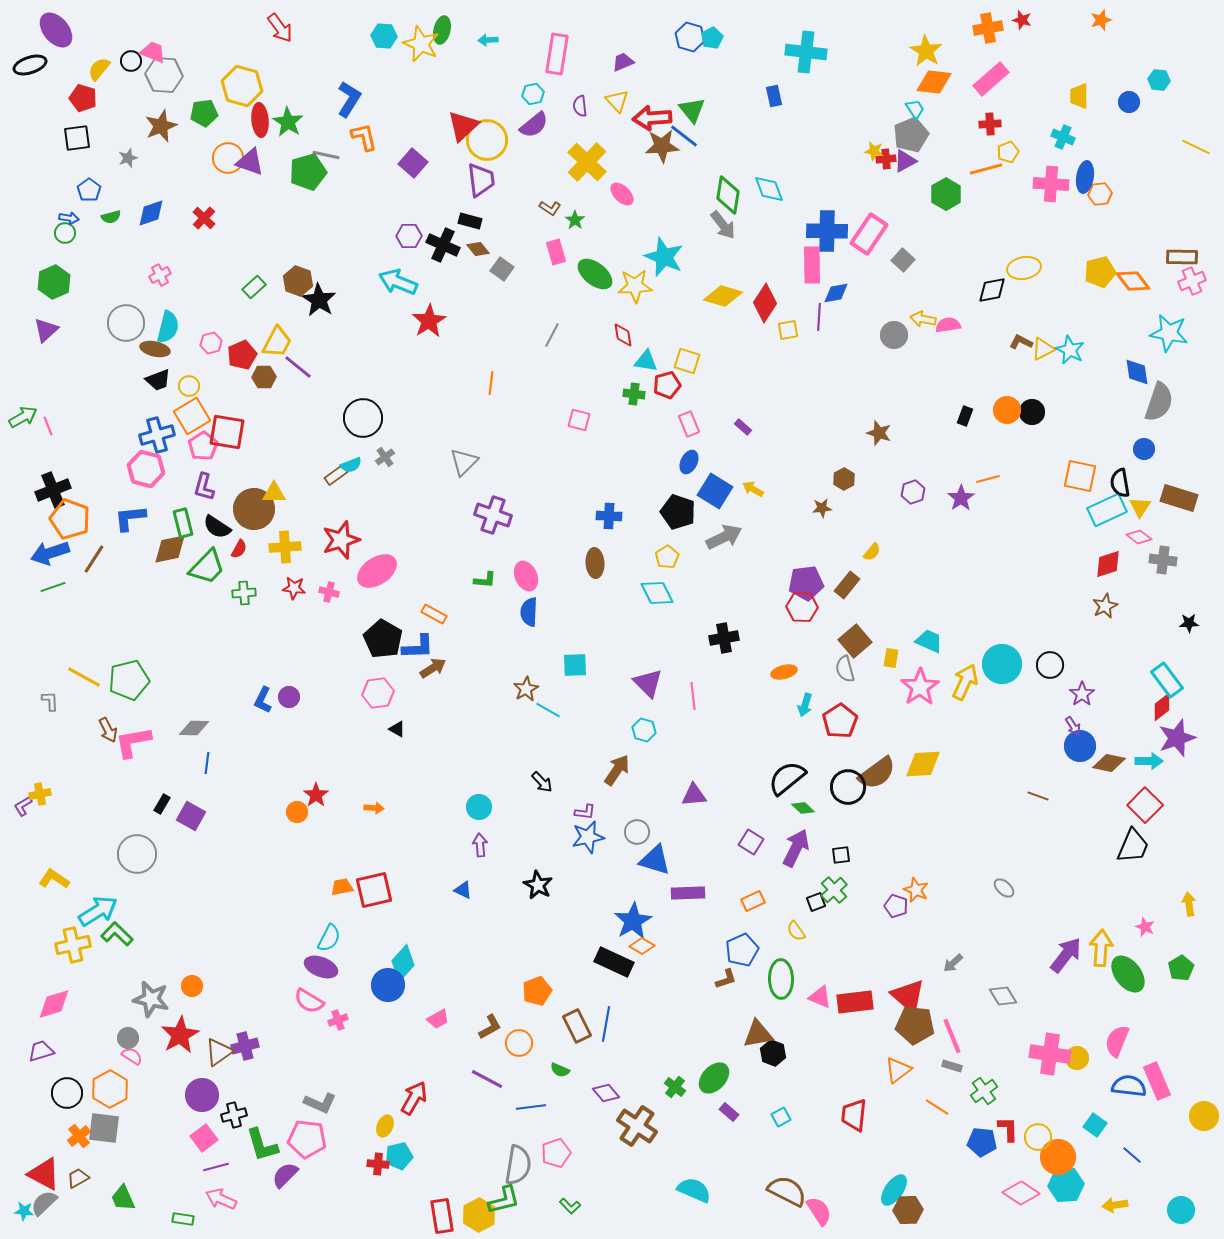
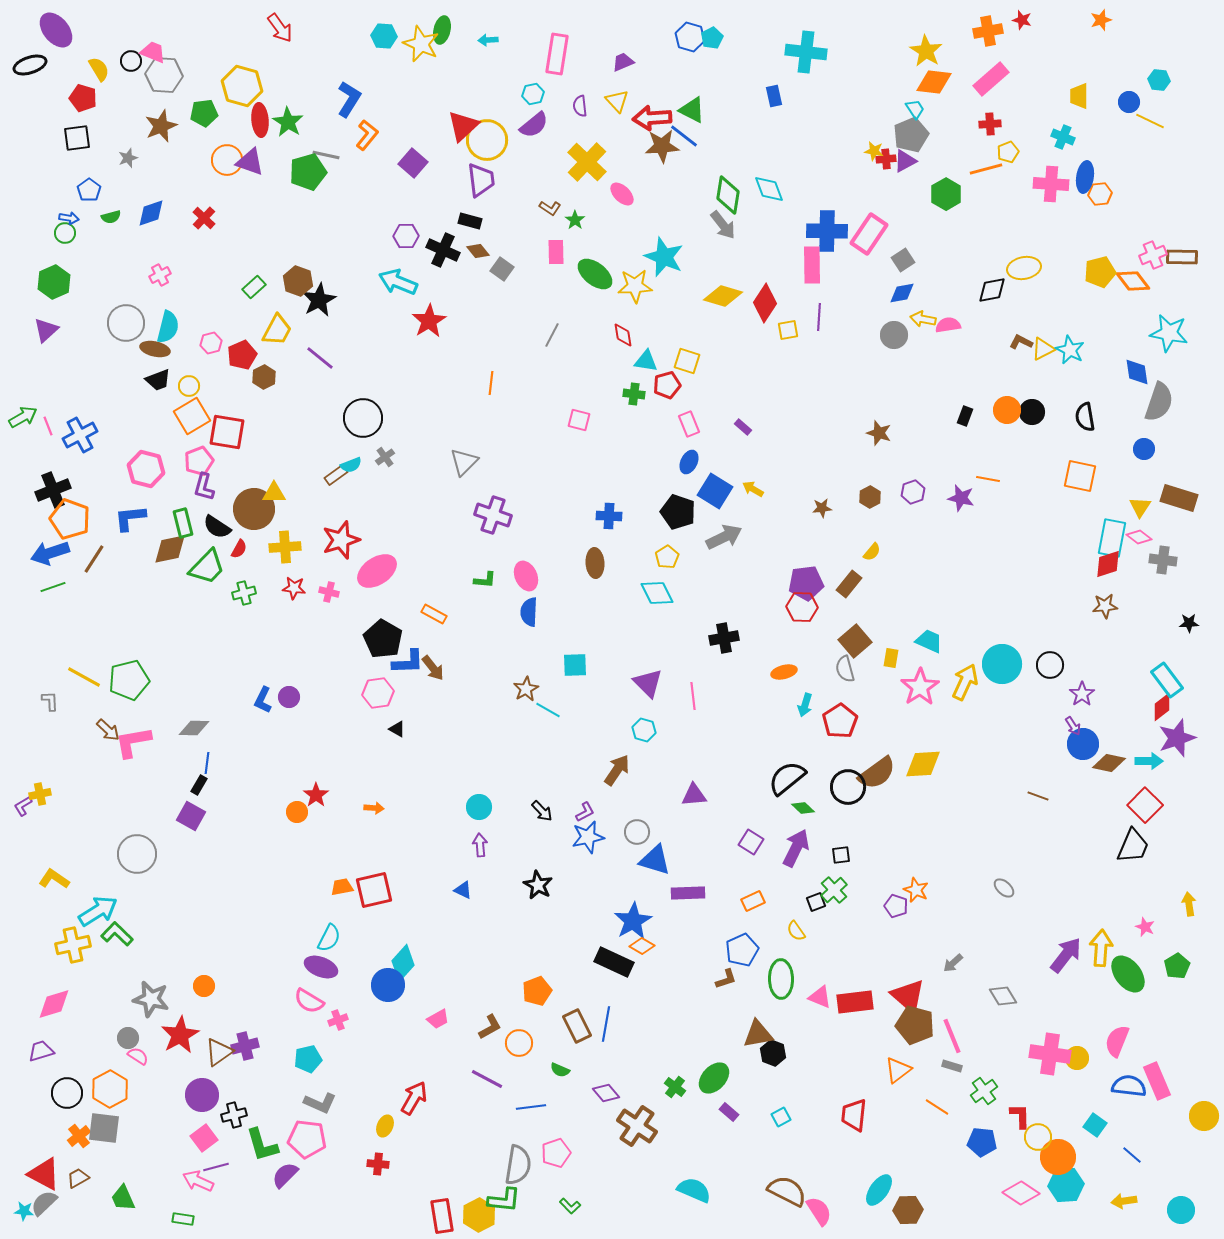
orange cross at (988, 28): moved 3 px down
yellow semicircle at (99, 69): rotated 110 degrees clockwise
green triangle at (692, 110): rotated 24 degrees counterclockwise
orange L-shape at (364, 137): moved 3 px right, 2 px up; rotated 52 degrees clockwise
yellow line at (1196, 147): moved 46 px left, 26 px up
orange circle at (228, 158): moved 1 px left, 2 px down
purple hexagon at (409, 236): moved 3 px left
black cross at (443, 245): moved 5 px down
brown diamond at (478, 249): moved 2 px down
pink rectangle at (556, 252): rotated 15 degrees clockwise
gray square at (903, 260): rotated 15 degrees clockwise
pink cross at (1192, 281): moved 39 px left, 26 px up
blue diamond at (836, 293): moved 66 px right
black star at (319, 300): rotated 12 degrees clockwise
yellow trapezoid at (277, 342): moved 12 px up
purple line at (298, 367): moved 22 px right, 9 px up
brown hexagon at (264, 377): rotated 25 degrees counterclockwise
blue cross at (157, 435): moved 77 px left; rotated 12 degrees counterclockwise
pink pentagon at (203, 446): moved 4 px left, 15 px down; rotated 12 degrees clockwise
brown hexagon at (844, 479): moved 26 px right, 18 px down
orange line at (988, 479): rotated 25 degrees clockwise
black semicircle at (1120, 483): moved 35 px left, 66 px up
purple star at (961, 498): rotated 24 degrees counterclockwise
cyan rectangle at (1107, 510): moved 5 px right, 28 px down; rotated 54 degrees counterclockwise
brown rectangle at (847, 585): moved 2 px right, 1 px up
green cross at (244, 593): rotated 10 degrees counterclockwise
brown star at (1105, 606): rotated 20 degrees clockwise
blue L-shape at (418, 647): moved 10 px left, 15 px down
brown arrow at (433, 668): rotated 84 degrees clockwise
brown arrow at (108, 730): rotated 20 degrees counterclockwise
blue circle at (1080, 746): moved 3 px right, 2 px up
black arrow at (542, 782): moved 29 px down
black rectangle at (162, 804): moved 37 px right, 19 px up
purple L-shape at (585, 812): rotated 35 degrees counterclockwise
green pentagon at (1181, 968): moved 4 px left, 2 px up
orange circle at (192, 986): moved 12 px right
brown pentagon at (915, 1025): rotated 9 degrees clockwise
pink semicircle at (132, 1056): moved 6 px right
red L-shape at (1008, 1129): moved 12 px right, 13 px up
cyan pentagon at (399, 1156): moved 91 px left, 97 px up
cyan ellipse at (894, 1190): moved 15 px left
pink arrow at (221, 1199): moved 23 px left, 18 px up
green L-shape at (504, 1200): rotated 20 degrees clockwise
yellow arrow at (1115, 1205): moved 9 px right, 4 px up
